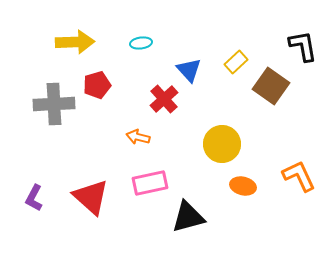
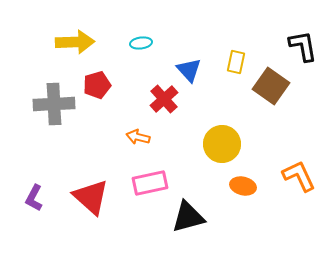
yellow rectangle: rotated 35 degrees counterclockwise
